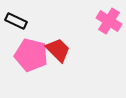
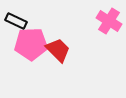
pink pentagon: moved 11 px up; rotated 16 degrees counterclockwise
